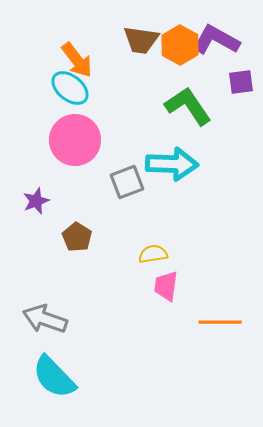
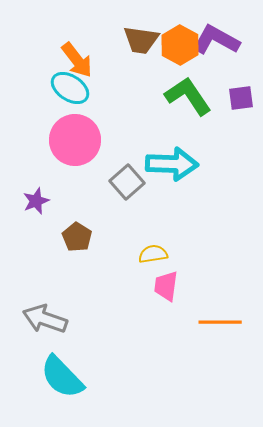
purple square: moved 16 px down
cyan ellipse: rotated 6 degrees counterclockwise
green L-shape: moved 10 px up
gray square: rotated 20 degrees counterclockwise
cyan semicircle: moved 8 px right
